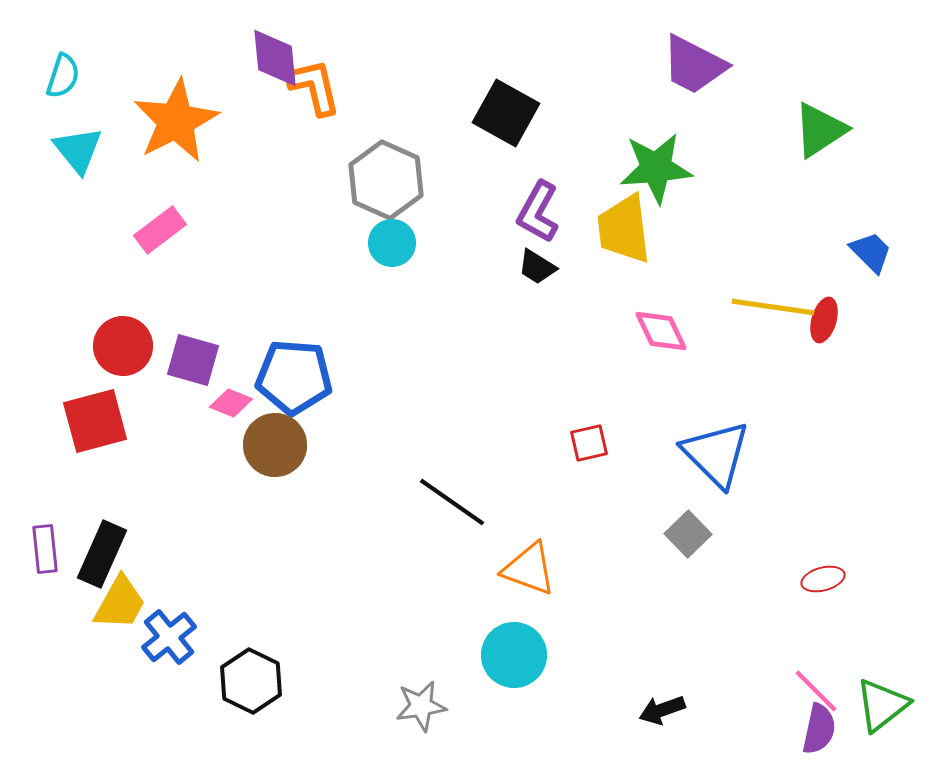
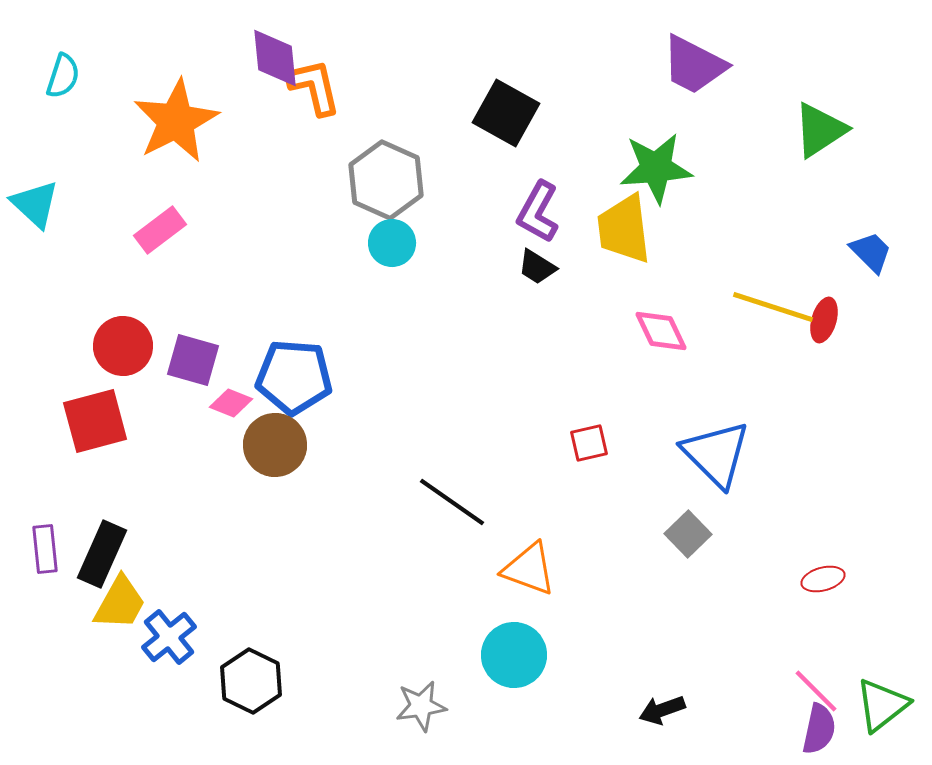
cyan triangle at (78, 150): moved 43 px left, 54 px down; rotated 8 degrees counterclockwise
yellow line at (773, 307): rotated 10 degrees clockwise
